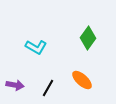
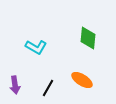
green diamond: rotated 30 degrees counterclockwise
orange ellipse: rotated 10 degrees counterclockwise
purple arrow: rotated 72 degrees clockwise
